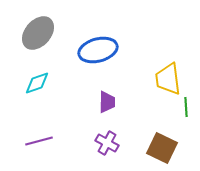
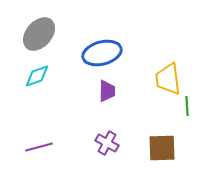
gray ellipse: moved 1 px right, 1 px down
blue ellipse: moved 4 px right, 3 px down
cyan diamond: moved 7 px up
purple trapezoid: moved 11 px up
green line: moved 1 px right, 1 px up
purple line: moved 6 px down
brown square: rotated 28 degrees counterclockwise
